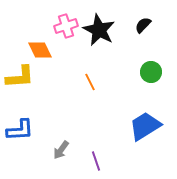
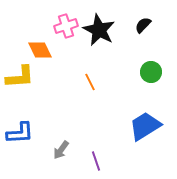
blue L-shape: moved 3 px down
